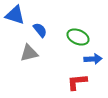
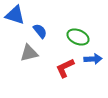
blue semicircle: moved 1 px down
red L-shape: moved 12 px left, 14 px up; rotated 20 degrees counterclockwise
